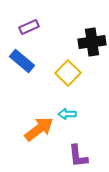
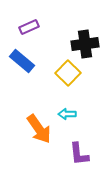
black cross: moved 7 px left, 2 px down
orange arrow: rotated 92 degrees clockwise
purple L-shape: moved 1 px right, 2 px up
